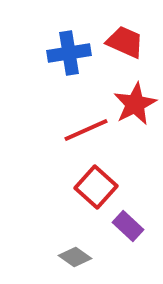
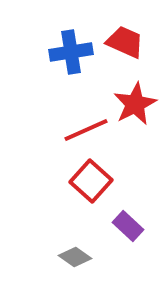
blue cross: moved 2 px right, 1 px up
red square: moved 5 px left, 6 px up
